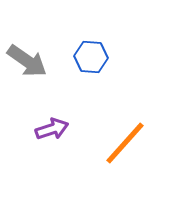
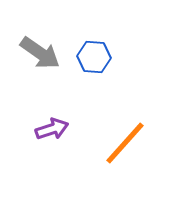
blue hexagon: moved 3 px right
gray arrow: moved 13 px right, 8 px up
